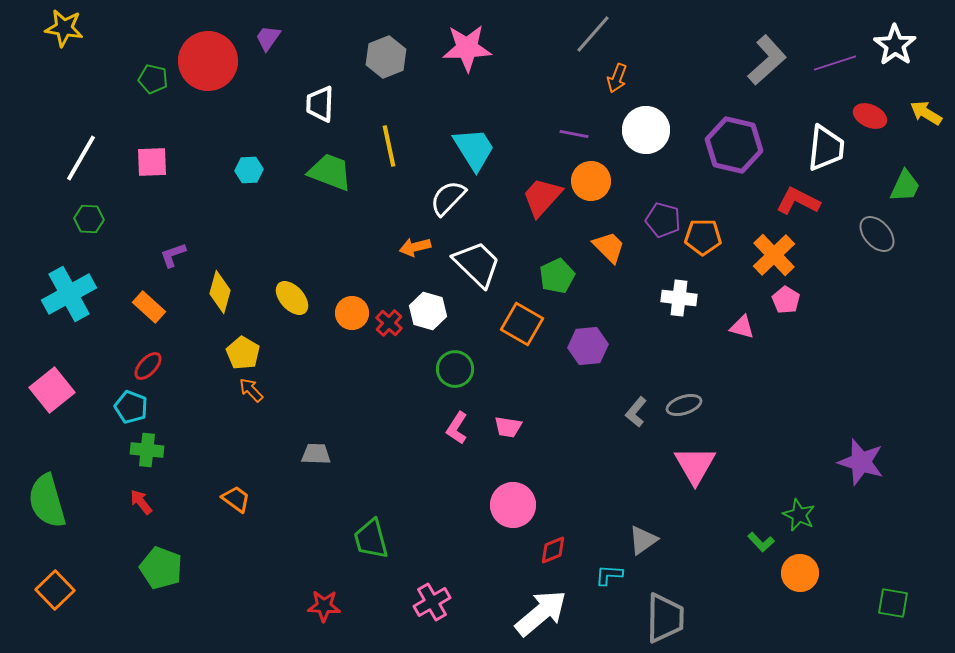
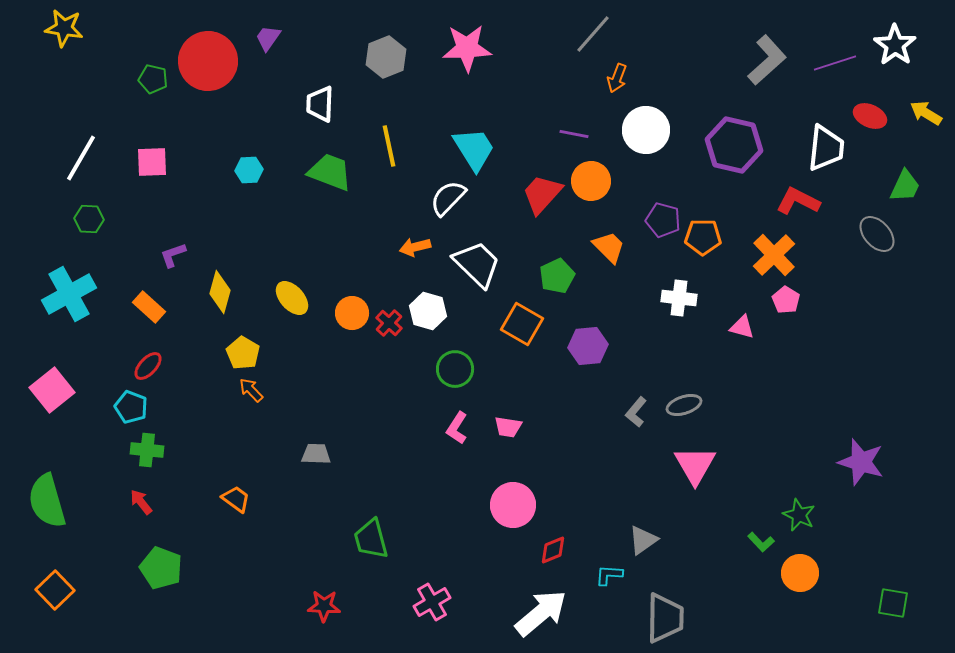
red trapezoid at (542, 197): moved 3 px up
